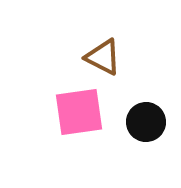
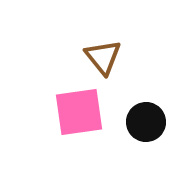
brown triangle: rotated 24 degrees clockwise
